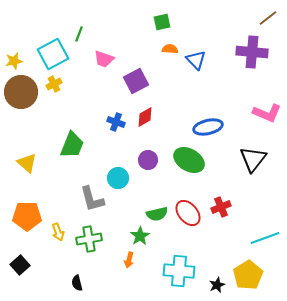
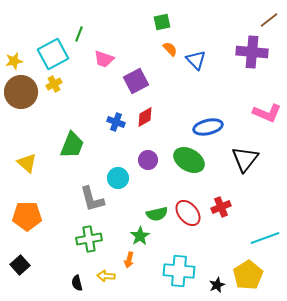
brown line: moved 1 px right, 2 px down
orange semicircle: rotated 42 degrees clockwise
black triangle: moved 8 px left
yellow arrow: moved 48 px right, 44 px down; rotated 114 degrees clockwise
